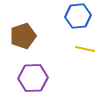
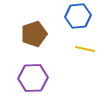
brown pentagon: moved 11 px right, 2 px up
